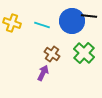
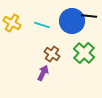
yellow cross: rotated 12 degrees clockwise
